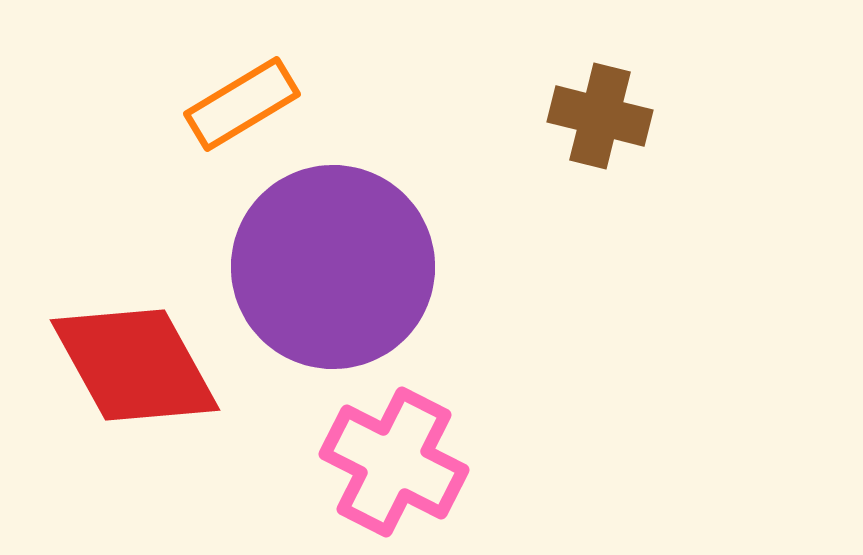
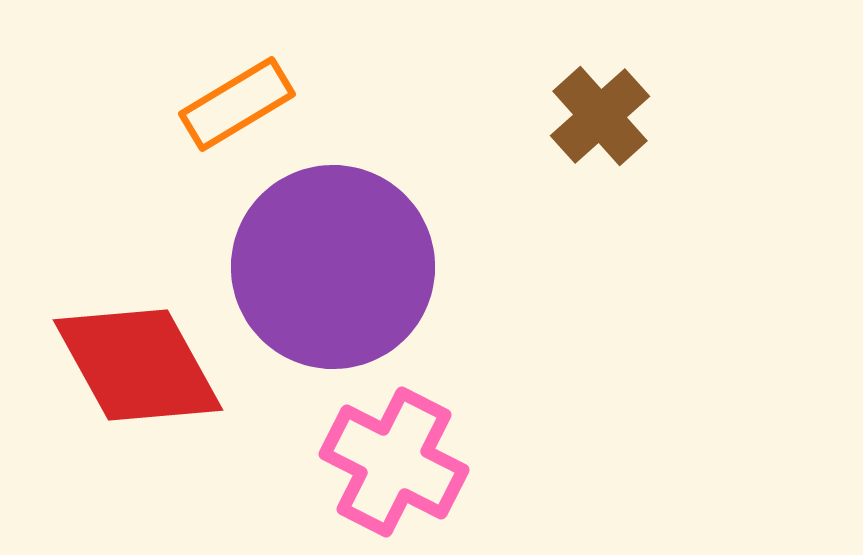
orange rectangle: moved 5 px left
brown cross: rotated 34 degrees clockwise
red diamond: moved 3 px right
